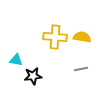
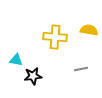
yellow semicircle: moved 7 px right, 7 px up
